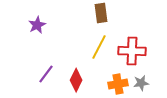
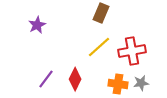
brown rectangle: rotated 30 degrees clockwise
yellow line: rotated 20 degrees clockwise
red cross: rotated 12 degrees counterclockwise
purple line: moved 5 px down
red diamond: moved 1 px left, 1 px up
orange cross: rotated 18 degrees clockwise
